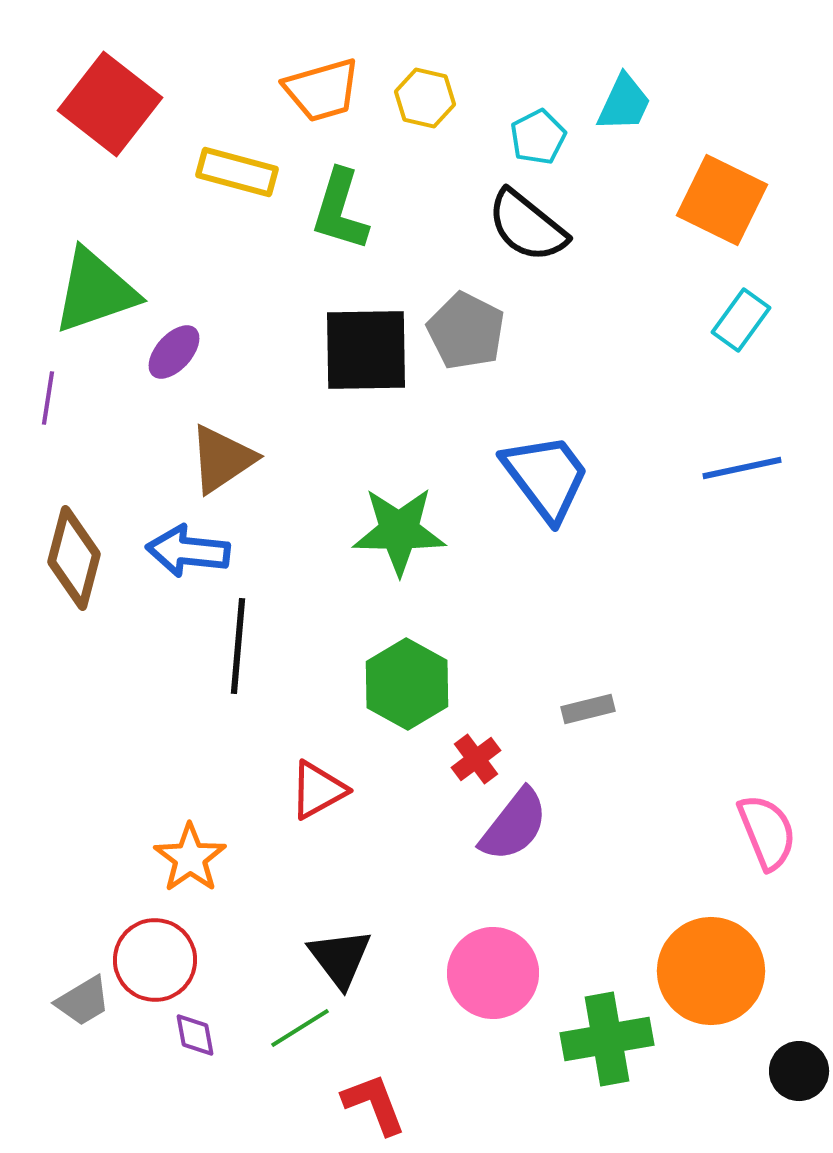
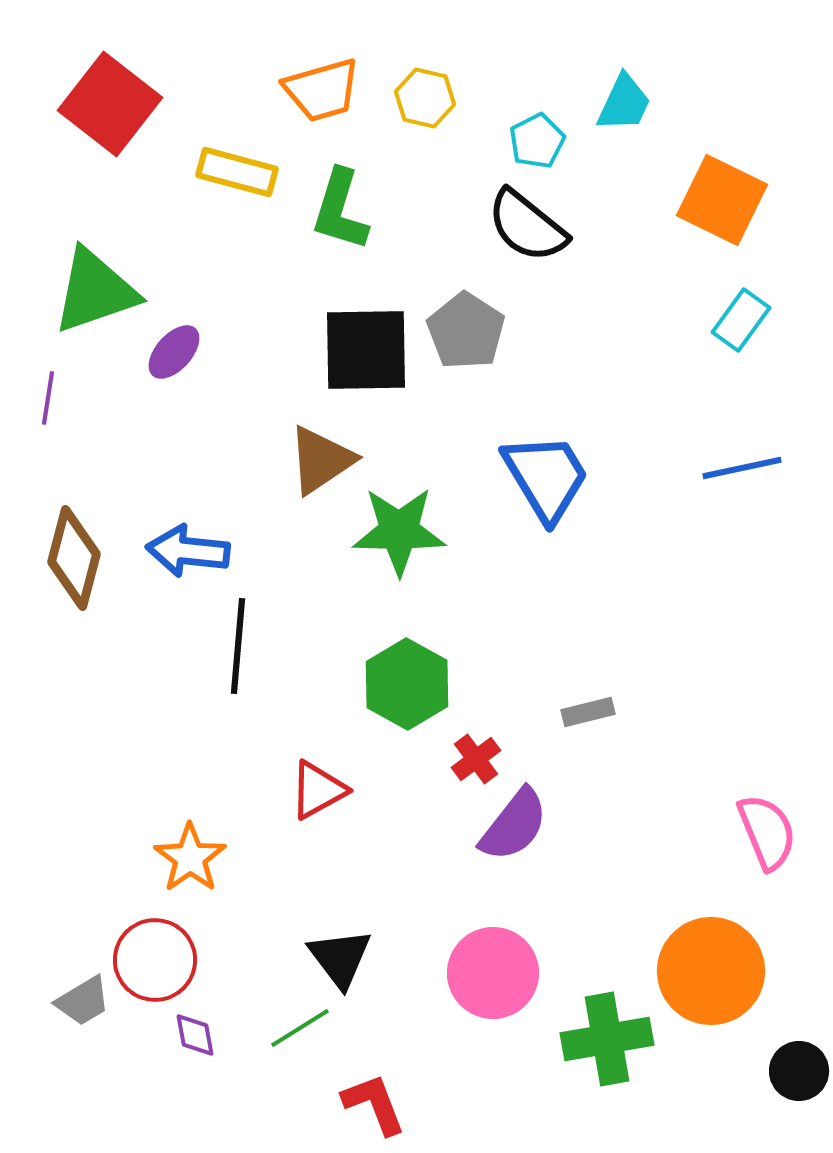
cyan pentagon: moved 1 px left, 4 px down
gray pentagon: rotated 6 degrees clockwise
brown triangle: moved 99 px right, 1 px down
blue trapezoid: rotated 6 degrees clockwise
gray rectangle: moved 3 px down
